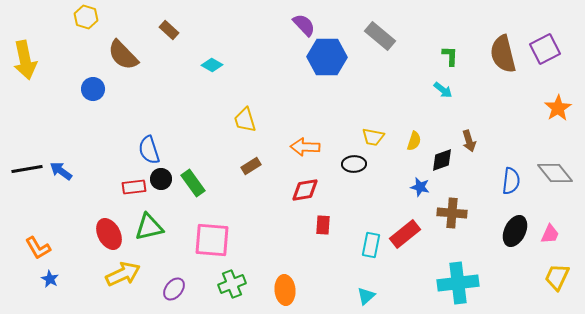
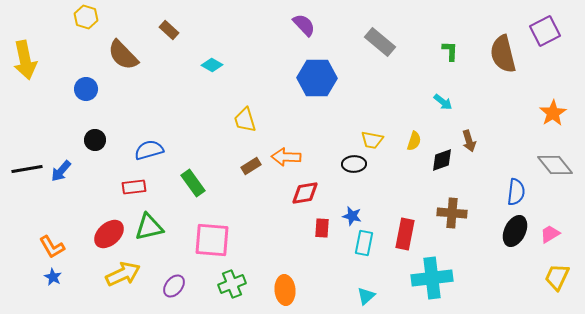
gray rectangle at (380, 36): moved 6 px down
purple square at (545, 49): moved 18 px up
green L-shape at (450, 56): moved 5 px up
blue hexagon at (327, 57): moved 10 px left, 21 px down
blue circle at (93, 89): moved 7 px left
cyan arrow at (443, 90): moved 12 px down
orange star at (558, 108): moved 5 px left, 5 px down
yellow trapezoid at (373, 137): moved 1 px left, 3 px down
orange arrow at (305, 147): moved 19 px left, 10 px down
blue semicircle at (149, 150): rotated 92 degrees clockwise
blue arrow at (61, 171): rotated 85 degrees counterclockwise
gray diamond at (555, 173): moved 8 px up
black circle at (161, 179): moved 66 px left, 39 px up
blue semicircle at (511, 181): moved 5 px right, 11 px down
blue star at (420, 187): moved 68 px left, 29 px down
red diamond at (305, 190): moved 3 px down
red rectangle at (323, 225): moved 1 px left, 3 px down
red ellipse at (109, 234): rotated 76 degrees clockwise
red rectangle at (405, 234): rotated 40 degrees counterclockwise
pink trapezoid at (550, 234): rotated 145 degrees counterclockwise
cyan rectangle at (371, 245): moved 7 px left, 2 px up
orange L-shape at (38, 248): moved 14 px right, 1 px up
blue star at (50, 279): moved 3 px right, 2 px up
cyan cross at (458, 283): moved 26 px left, 5 px up
purple ellipse at (174, 289): moved 3 px up
